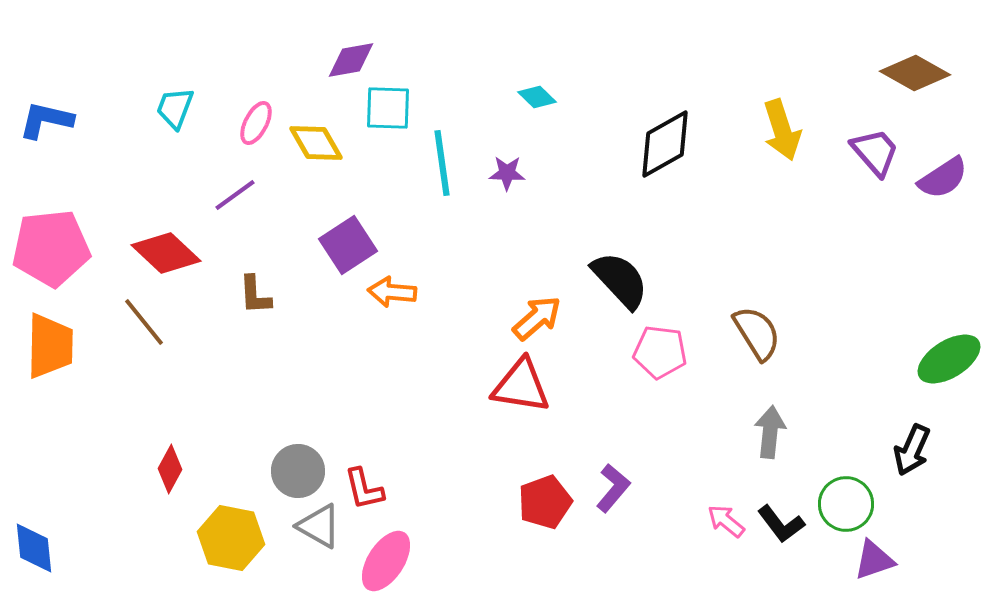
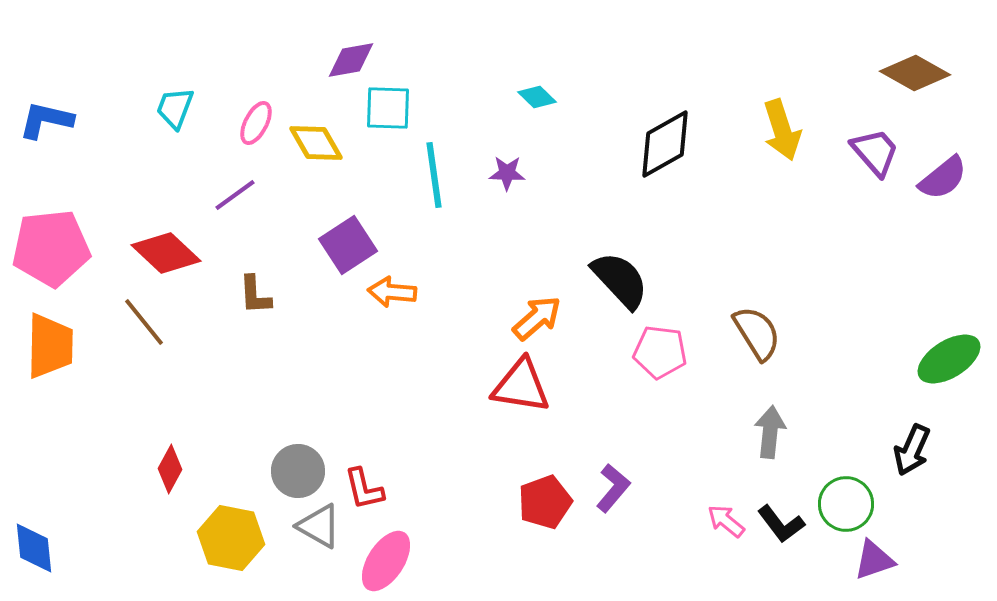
cyan line at (442, 163): moved 8 px left, 12 px down
purple semicircle at (943, 178): rotated 6 degrees counterclockwise
